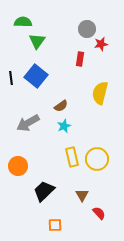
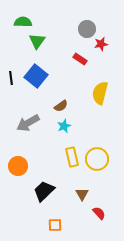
red rectangle: rotated 64 degrees counterclockwise
brown triangle: moved 1 px up
